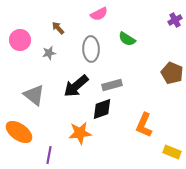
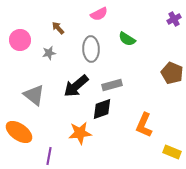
purple cross: moved 1 px left, 1 px up
purple line: moved 1 px down
